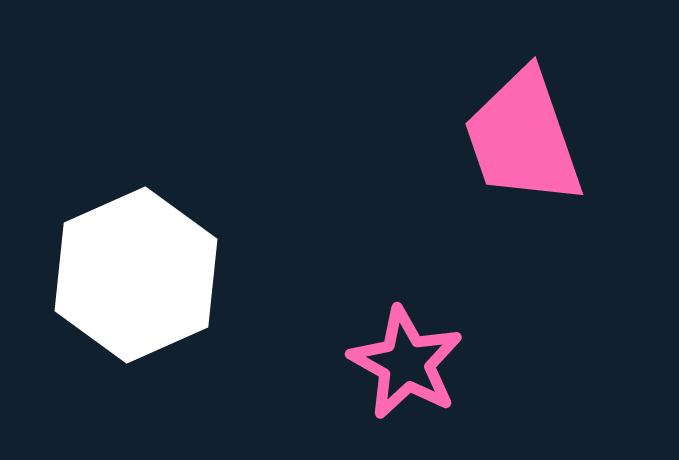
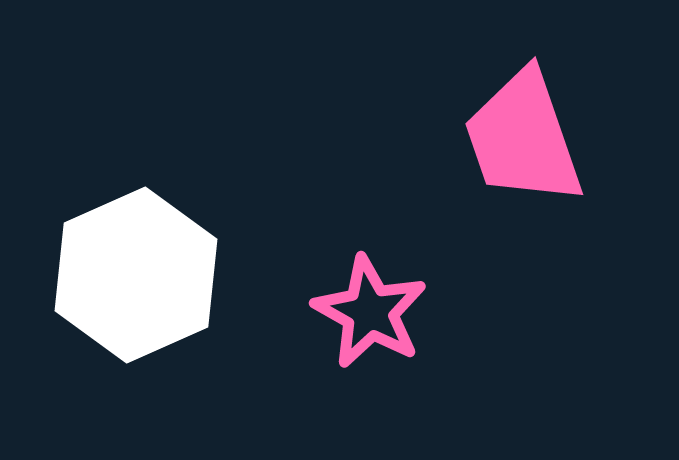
pink star: moved 36 px left, 51 px up
